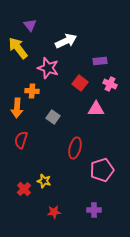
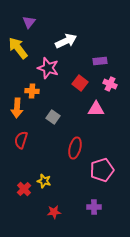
purple triangle: moved 1 px left, 3 px up; rotated 16 degrees clockwise
purple cross: moved 3 px up
